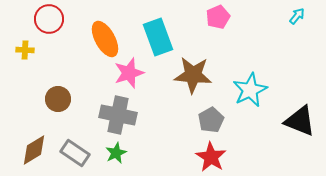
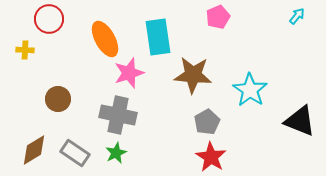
cyan rectangle: rotated 12 degrees clockwise
cyan star: rotated 12 degrees counterclockwise
gray pentagon: moved 4 px left, 2 px down
